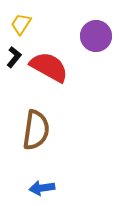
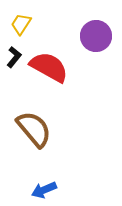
brown semicircle: moved 2 px left, 1 px up; rotated 48 degrees counterclockwise
blue arrow: moved 2 px right, 2 px down; rotated 15 degrees counterclockwise
